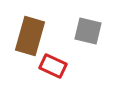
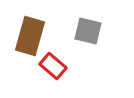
red rectangle: rotated 16 degrees clockwise
